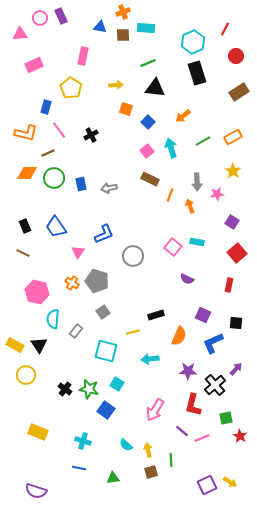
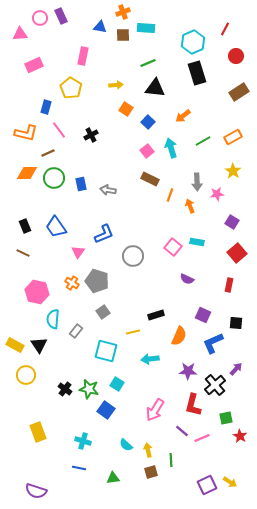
orange square at (126, 109): rotated 16 degrees clockwise
gray arrow at (109, 188): moved 1 px left, 2 px down; rotated 21 degrees clockwise
yellow rectangle at (38, 432): rotated 48 degrees clockwise
